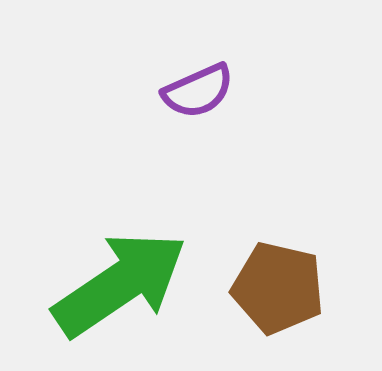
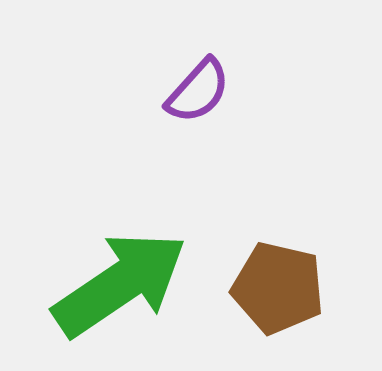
purple semicircle: rotated 24 degrees counterclockwise
